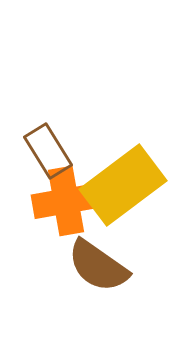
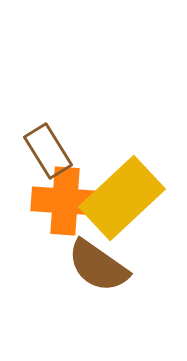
yellow rectangle: moved 1 px left, 13 px down; rotated 6 degrees counterclockwise
orange cross: moved 1 px left; rotated 14 degrees clockwise
